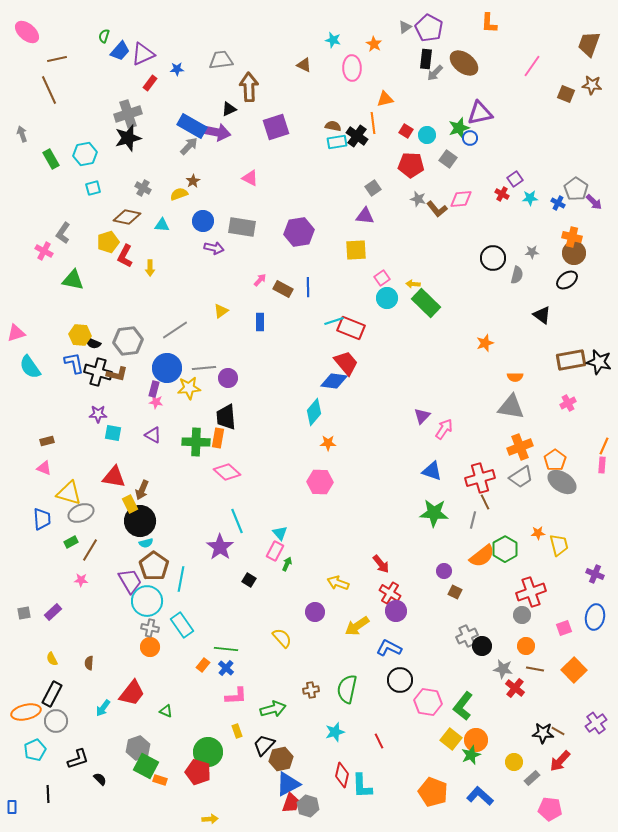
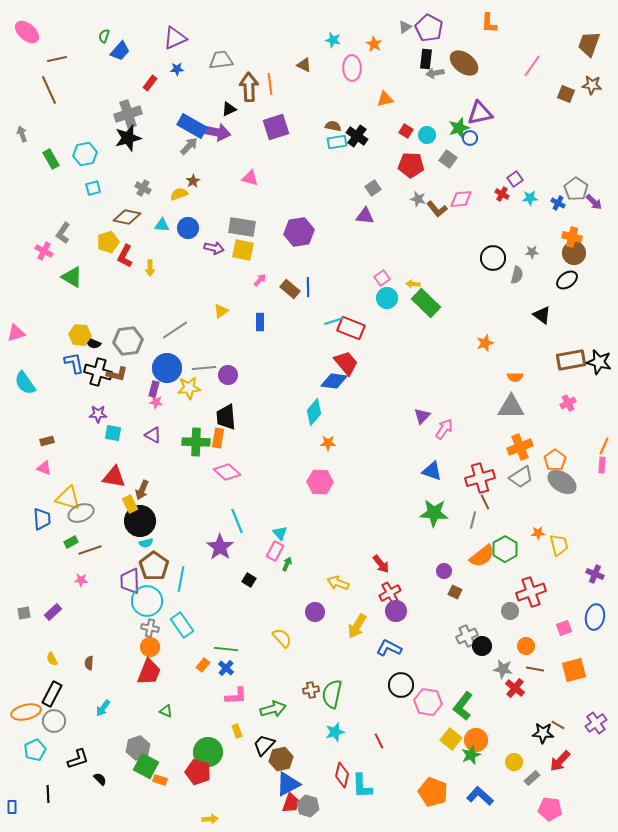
purple triangle at (143, 54): moved 32 px right, 16 px up
gray arrow at (435, 73): rotated 36 degrees clockwise
orange line at (373, 123): moved 103 px left, 39 px up
pink triangle at (250, 178): rotated 12 degrees counterclockwise
blue circle at (203, 221): moved 15 px left, 7 px down
yellow square at (356, 250): moved 113 px left; rotated 15 degrees clockwise
green triangle at (73, 280): moved 1 px left, 3 px up; rotated 20 degrees clockwise
brown rectangle at (283, 289): moved 7 px right; rotated 12 degrees clockwise
cyan semicircle at (30, 367): moved 5 px left, 16 px down
purple circle at (228, 378): moved 3 px up
gray triangle at (511, 407): rotated 8 degrees counterclockwise
yellow triangle at (69, 493): moved 1 px left, 5 px down
brown line at (90, 550): rotated 40 degrees clockwise
purple trapezoid at (130, 581): rotated 152 degrees counterclockwise
red cross at (390, 593): rotated 30 degrees clockwise
gray circle at (522, 615): moved 12 px left, 4 px up
yellow arrow at (357, 626): rotated 25 degrees counterclockwise
orange square at (574, 670): rotated 30 degrees clockwise
black circle at (400, 680): moved 1 px right, 5 px down
green semicircle at (347, 689): moved 15 px left, 5 px down
red trapezoid at (132, 693): moved 17 px right, 21 px up; rotated 16 degrees counterclockwise
gray circle at (56, 721): moved 2 px left
brown line at (558, 731): moved 6 px up
